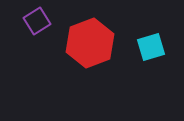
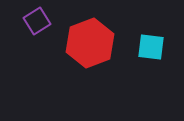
cyan square: rotated 24 degrees clockwise
